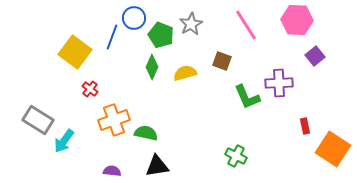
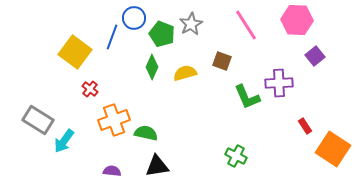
green pentagon: moved 1 px right, 1 px up
red rectangle: rotated 21 degrees counterclockwise
